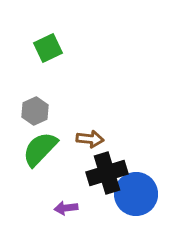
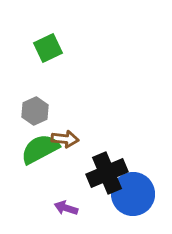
brown arrow: moved 25 px left
green semicircle: rotated 18 degrees clockwise
black cross: rotated 6 degrees counterclockwise
blue circle: moved 3 px left
purple arrow: rotated 25 degrees clockwise
